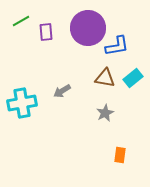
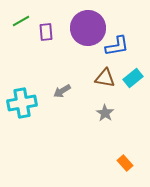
gray star: rotated 12 degrees counterclockwise
orange rectangle: moved 5 px right, 8 px down; rotated 49 degrees counterclockwise
